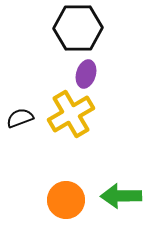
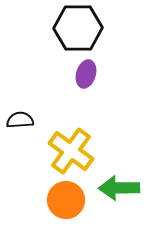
yellow cross: moved 37 px down; rotated 24 degrees counterclockwise
black semicircle: moved 2 px down; rotated 16 degrees clockwise
green arrow: moved 2 px left, 8 px up
